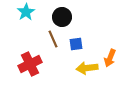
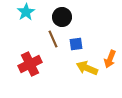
orange arrow: moved 1 px down
yellow arrow: rotated 30 degrees clockwise
